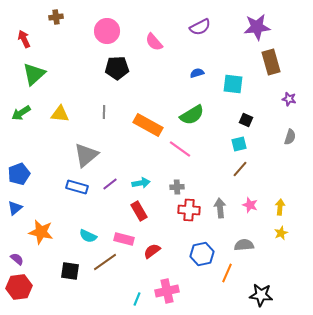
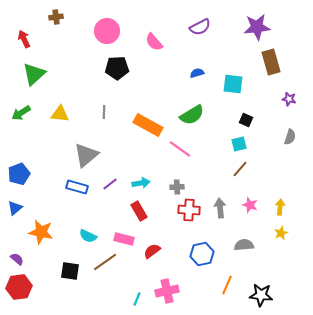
orange line at (227, 273): moved 12 px down
